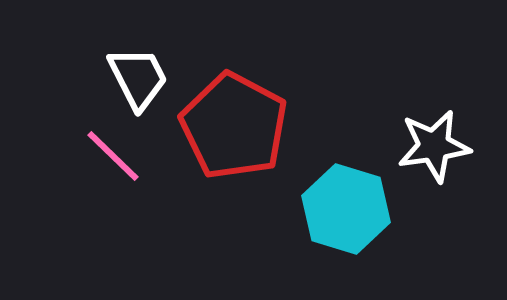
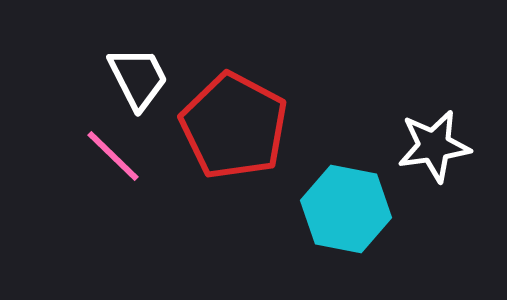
cyan hexagon: rotated 6 degrees counterclockwise
